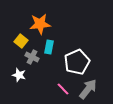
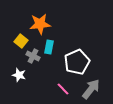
gray cross: moved 1 px right, 1 px up
gray arrow: moved 3 px right
